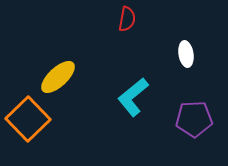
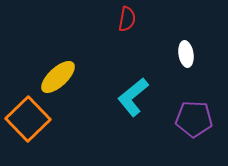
purple pentagon: rotated 6 degrees clockwise
